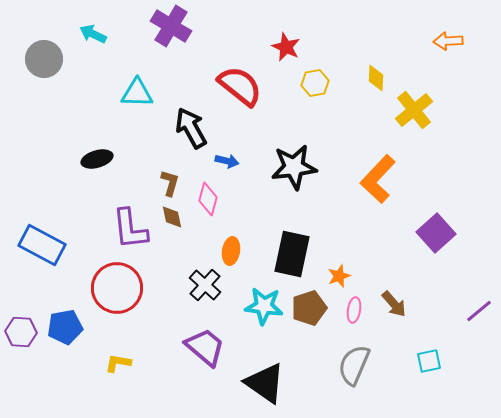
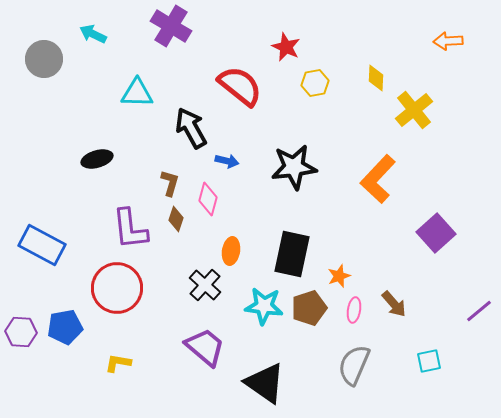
brown diamond: moved 4 px right, 2 px down; rotated 30 degrees clockwise
